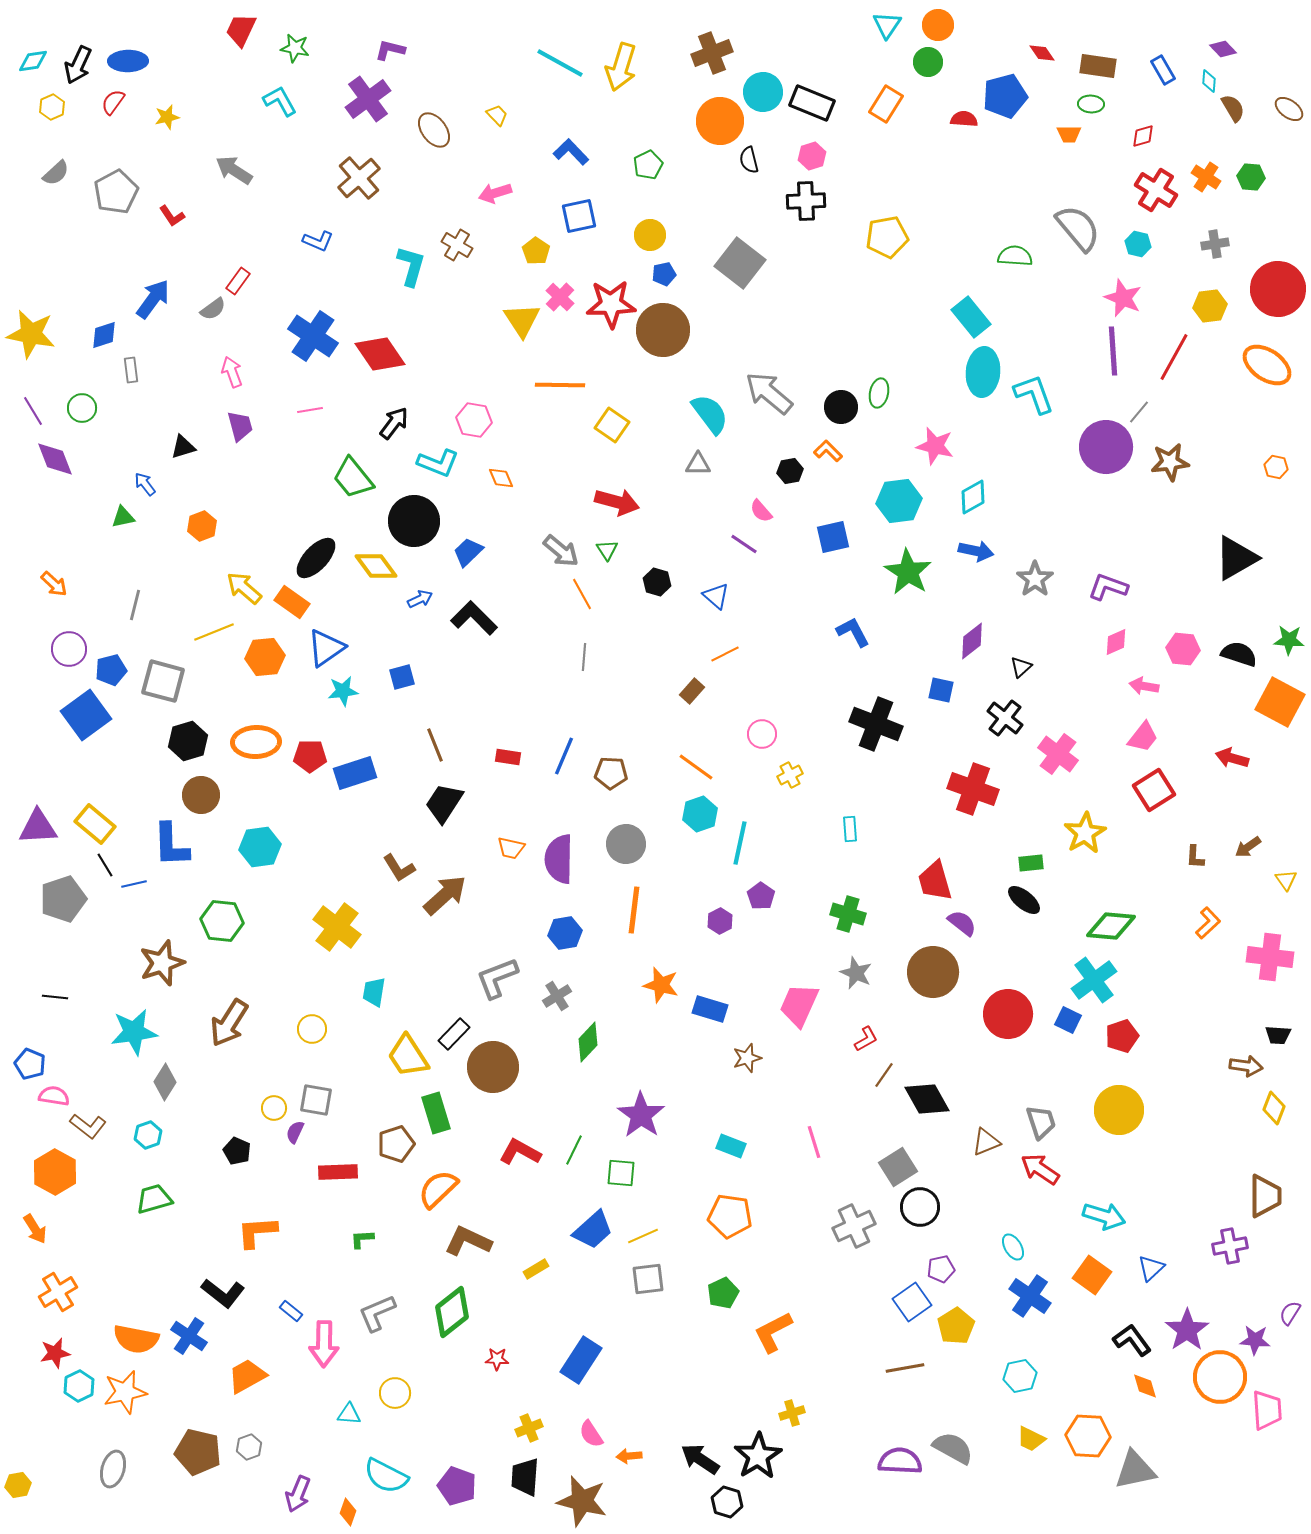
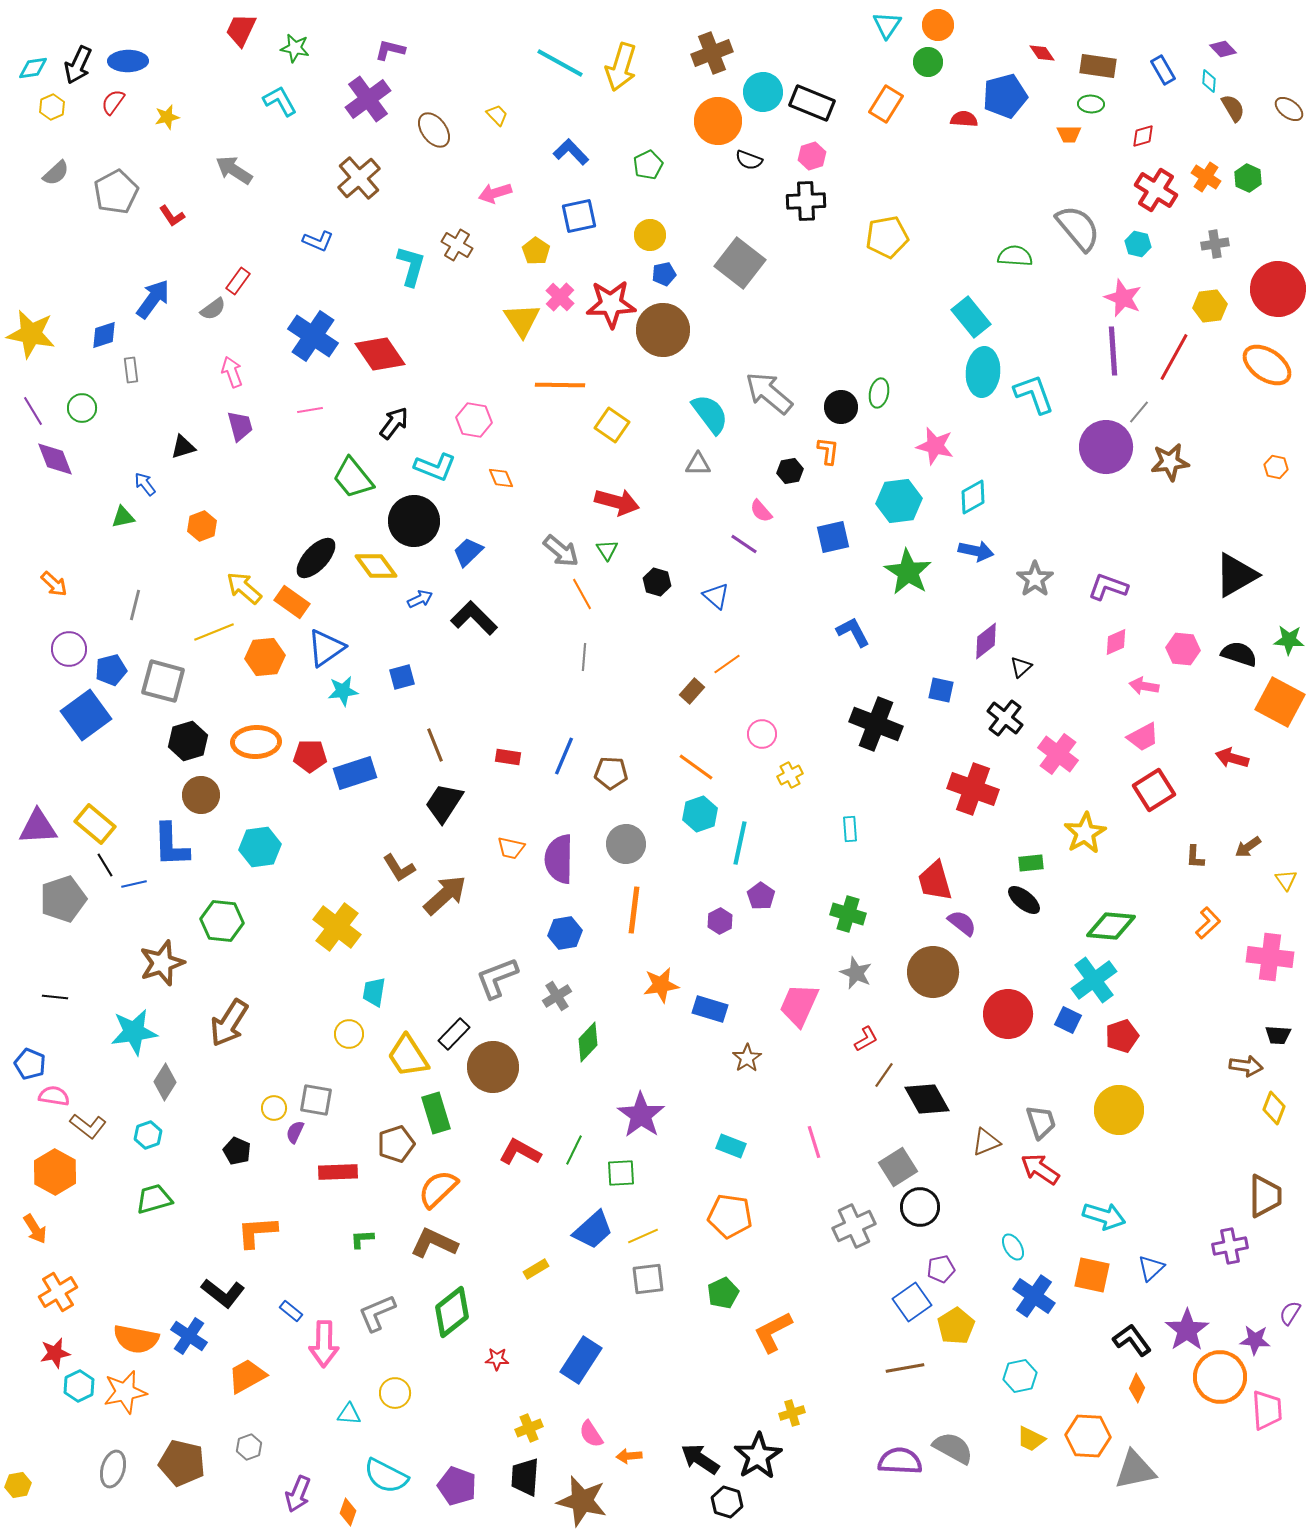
cyan diamond at (33, 61): moved 7 px down
orange circle at (720, 121): moved 2 px left
black semicircle at (749, 160): rotated 56 degrees counterclockwise
green hexagon at (1251, 177): moved 3 px left, 1 px down; rotated 20 degrees clockwise
orange L-shape at (828, 451): rotated 52 degrees clockwise
cyan L-shape at (438, 463): moved 3 px left, 4 px down
black triangle at (1236, 558): moved 17 px down
purple diamond at (972, 641): moved 14 px right
orange line at (725, 654): moved 2 px right, 10 px down; rotated 8 degrees counterclockwise
pink trapezoid at (1143, 737): rotated 24 degrees clockwise
orange star at (661, 985): rotated 24 degrees counterclockwise
yellow circle at (312, 1029): moved 37 px right, 5 px down
brown star at (747, 1058): rotated 16 degrees counterclockwise
green square at (621, 1173): rotated 8 degrees counterclockwise
brown L-shape at (468, 1241): moved 34 px left, 2 px down
orange square at (1092, 1275): rotated 24 degrees counterclockwise
blue cross at (1030, 1296): moved 4 px right
orange diamond at (1145, 1386): moved 8 px left, 2 px down; rotated 40 degrees clockwise
brown pentagon at (198, 1452): moved 16 px left, 11 px down
